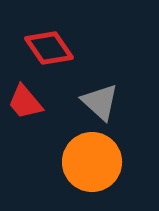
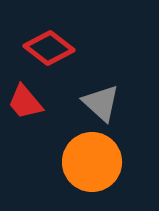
red diamond: rotated 18 degrees counterclockwise
gray triangle: moved 1 px right, 1 px down
